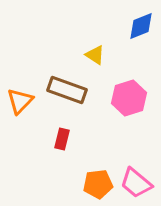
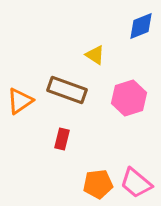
orange triangle: rotated 12 degrees clockwise
